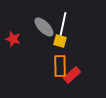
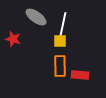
gray ellipse: moved 8 px left, 10 px up; rotated 10 degrees counterclockwise
yellow square: rotated 16 degrees counterclockwise
red rectangle: moved 8 px right; rotated 48 degrees clockwise
